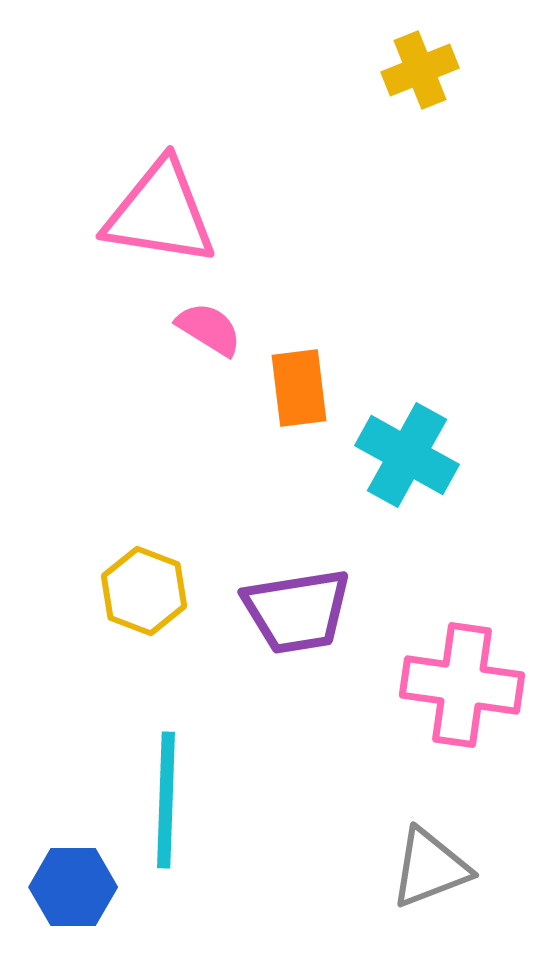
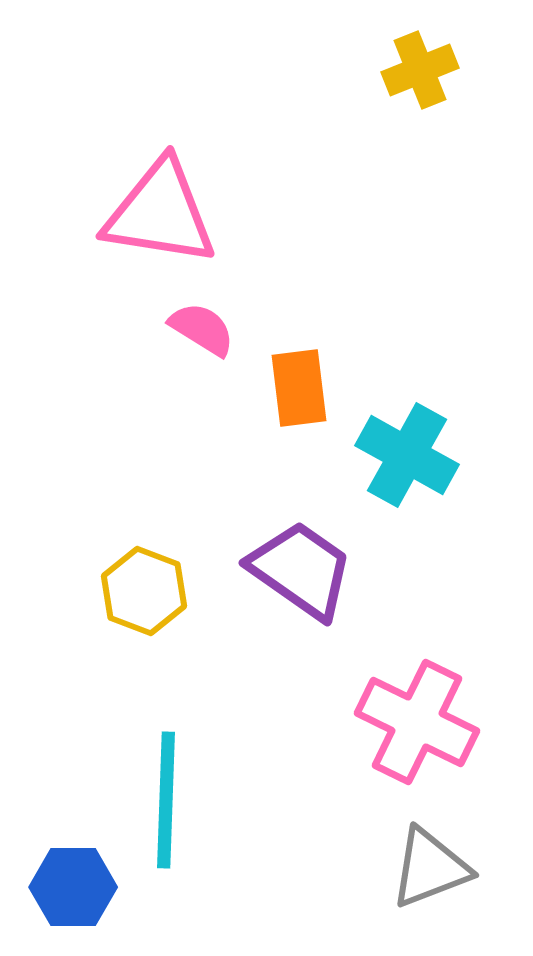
pink semicircle: moved 7 px left
purple trapezoid: moved 4 px right, 41 px up; rotated 136 degrees counterclockwise
pink cross: moved 45 px left, 37 px down; rotated 18 degrees clockwise
